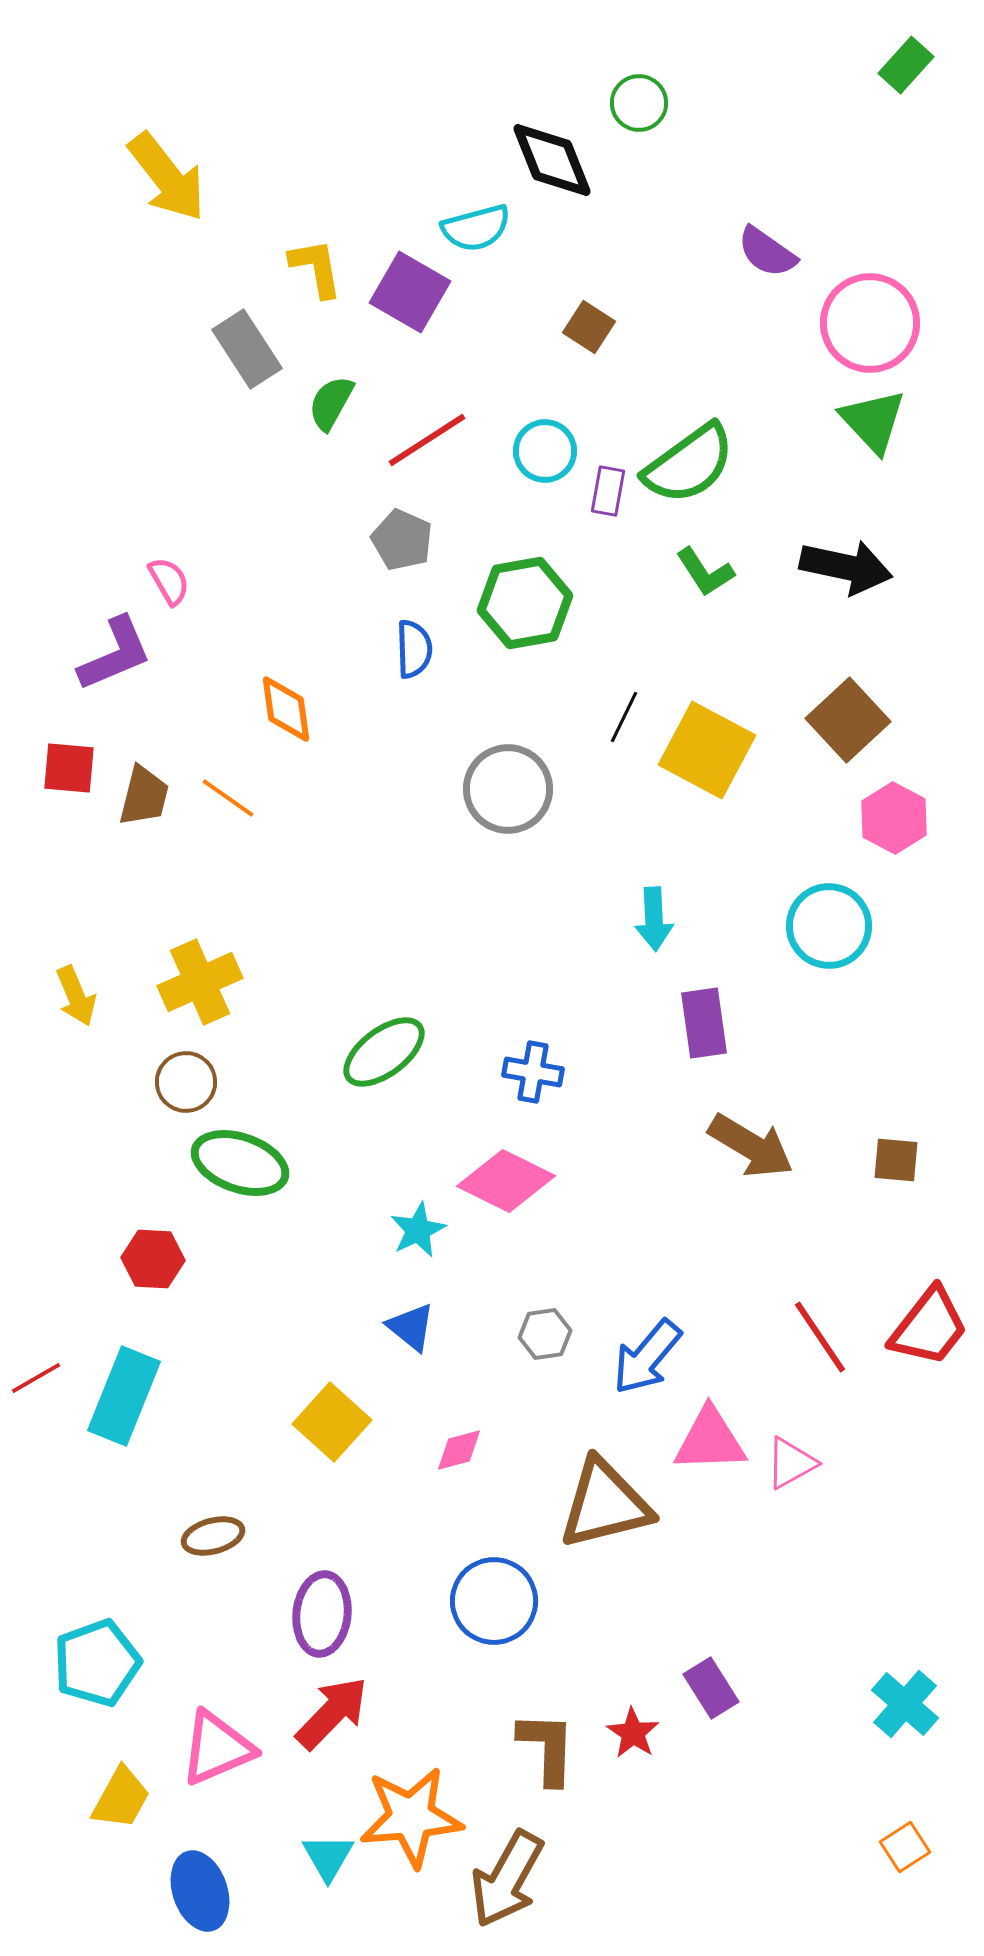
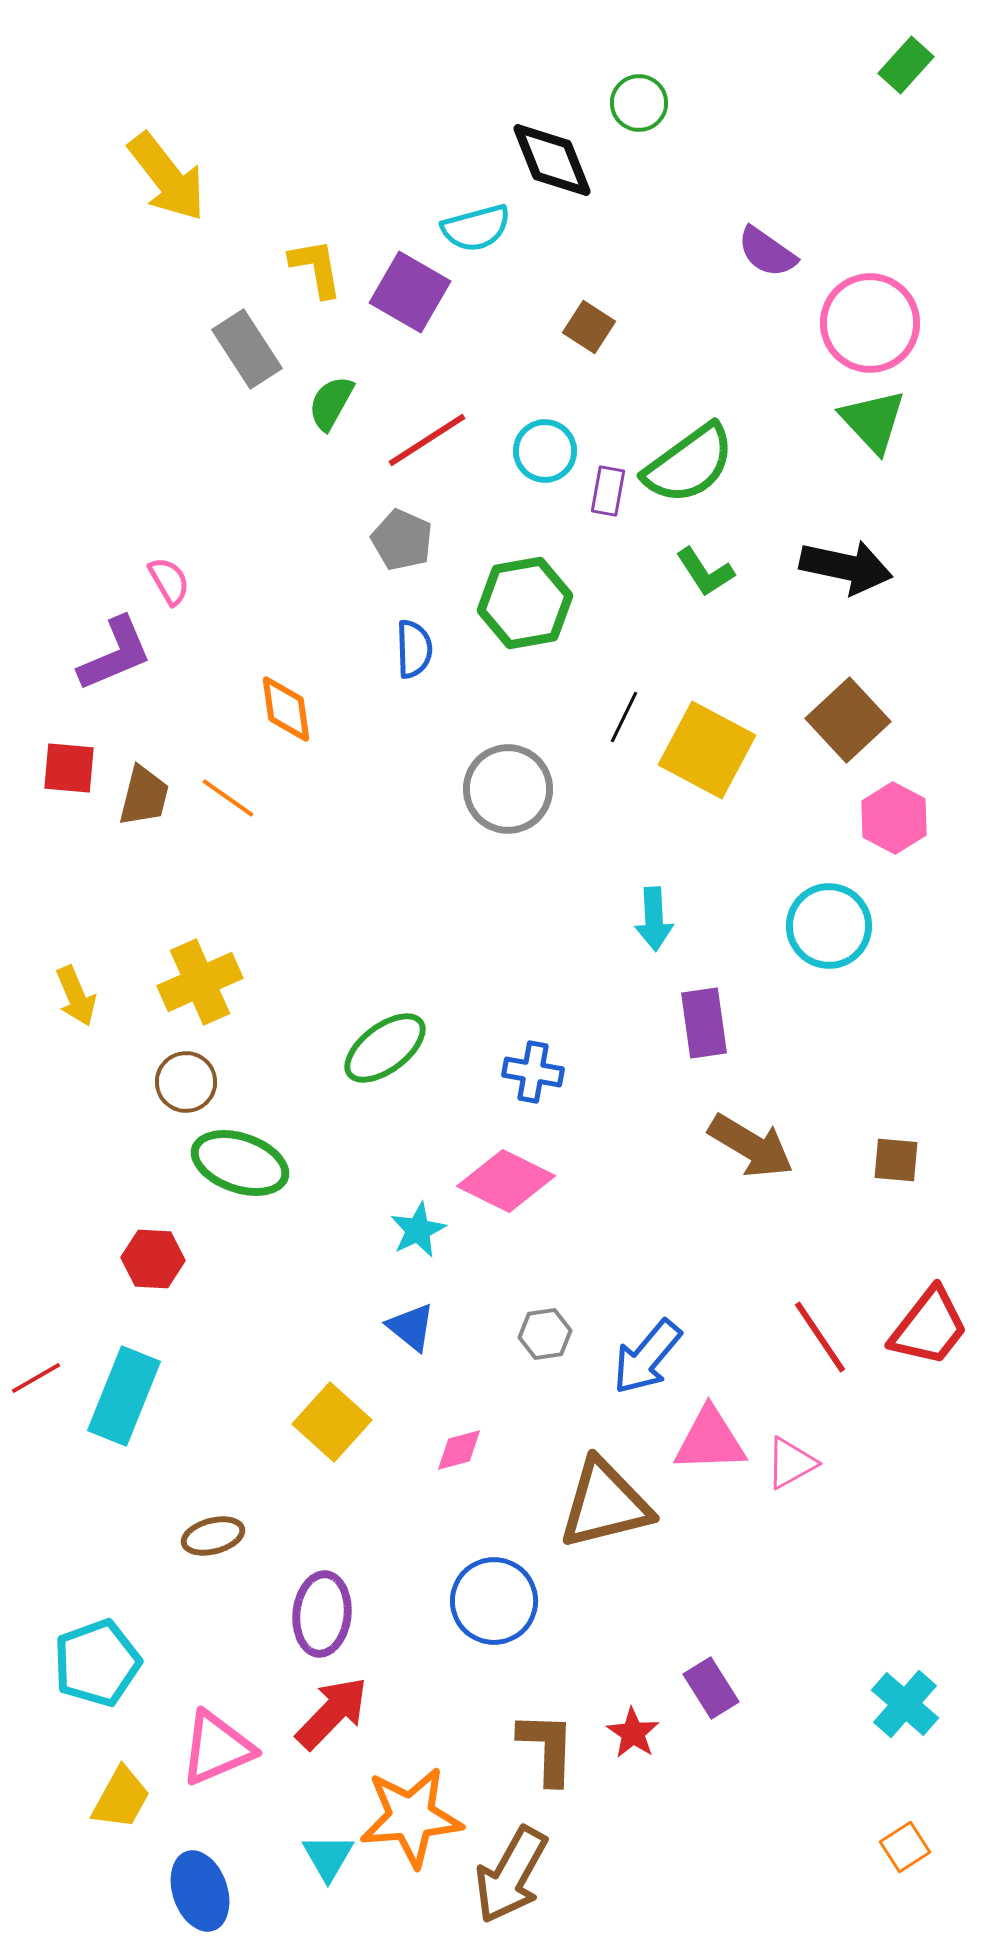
green ellipse at (384, 1052): moved 1 px right, 4 px up
brown arrow at (507, 1879): moved 4 px right, 4 px up
